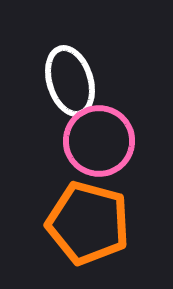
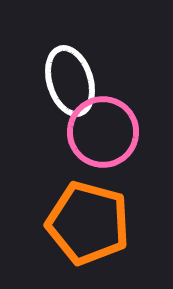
pink circle: moved 4 px right, 9 px up
